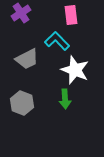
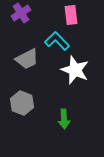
green arrow: moved 1 px left, 20 px down
